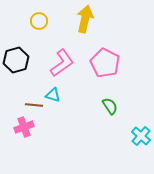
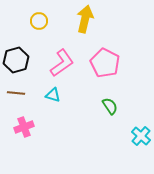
brown line: moved 18 px left, 12 px up
